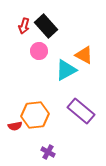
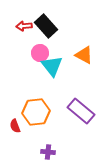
red arrow: rotated 70 degrees clockwise
pink circle: moved 1 px right, 2 px down
cyan triangle: moved 14 px left, 4 px up; rotated 40 degrees counterclockwise
orange hexagon: moved 1 px right, 3 px up
red semicircle: rotated 80 degrees clockwise
purple cross: rotated 24 degrees counterclockwise
